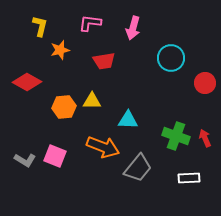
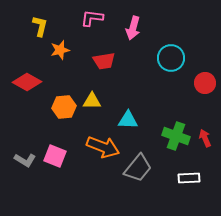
pink L-shape: moved 2 px right, 5 px up
